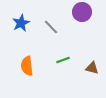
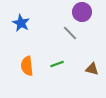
blue star: rotated 18 degrees counterclockwise
gray line: moved 19 px right, 6 px down
green line: moved 6 px left, 4 px down
brown triangle: moved 1 px down
